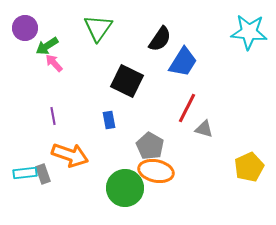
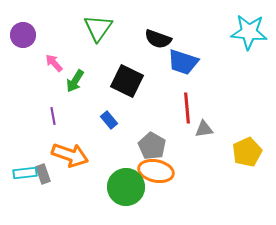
purple circle: moved 2 px left, 7 px down
black semicircle: moved 2 px left; rotated 76 degrees clockwise
green arrow: moved 28 px right, 35 px down; rotated 25 degrees counterclockwise
blue trapezoid: rotated 76 degrees clockwise
red line: rotated 32 degrees counterclockwise
blue rectangle: rotated 30 degrees counterclockwise
gray triangle: rotated 24 degrees counterclockwise
gray pentagon: moved 2 px right
yellow pentagon: moved 2 px left, 15 px up
green circle: moved 1 px right, 1 px up
